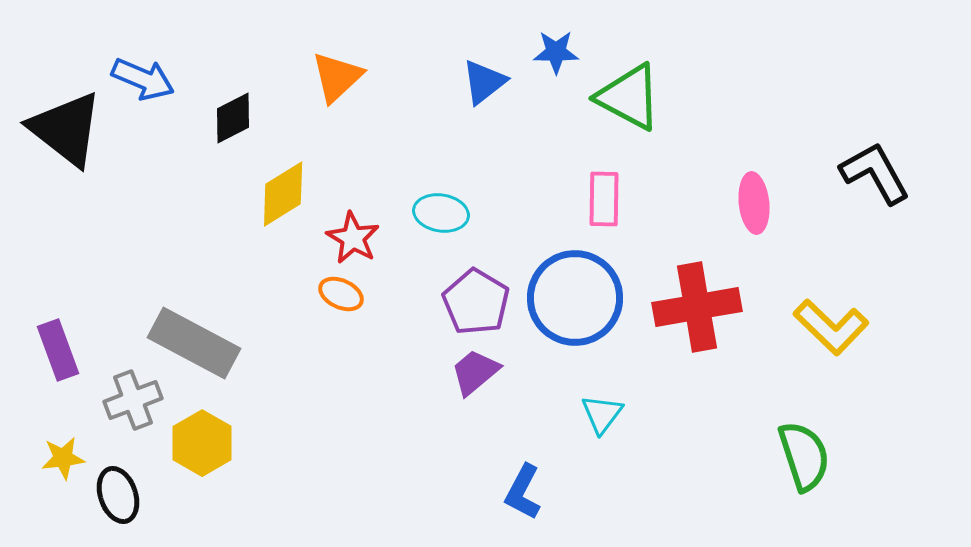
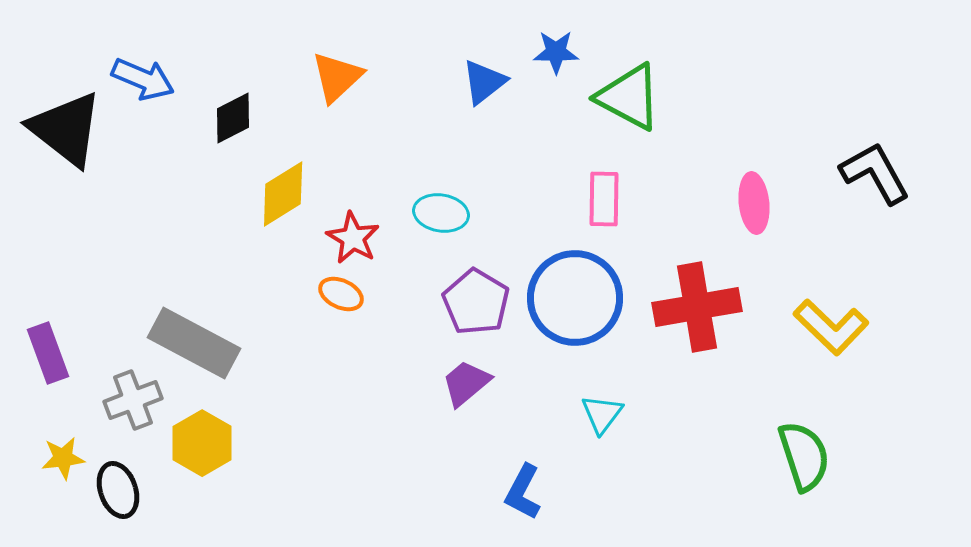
purple rectangle: moved 10 px left, 3 px down
purple trapezoid: moved 9 px left, 11 px down
black ellipse: moved 5 px up
